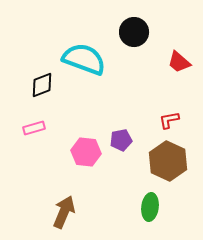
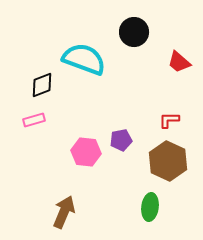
red L-shape: rotated 10 degrees clockwise
pink rectangle: moved 8 px up
